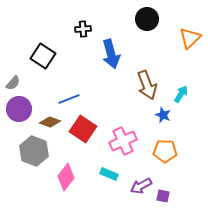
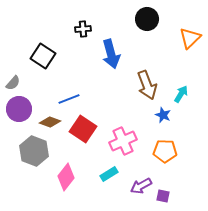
cyan rectangle: rotated 54 degrees counterclockwise
